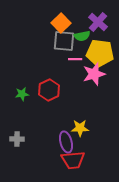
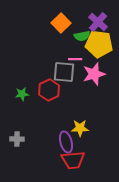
gray square: moved 31 px down
yellow pentagon: moved 1 px left, 9 px up
